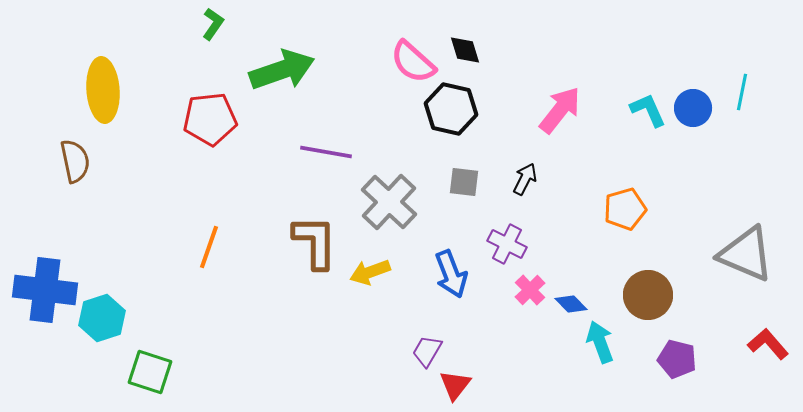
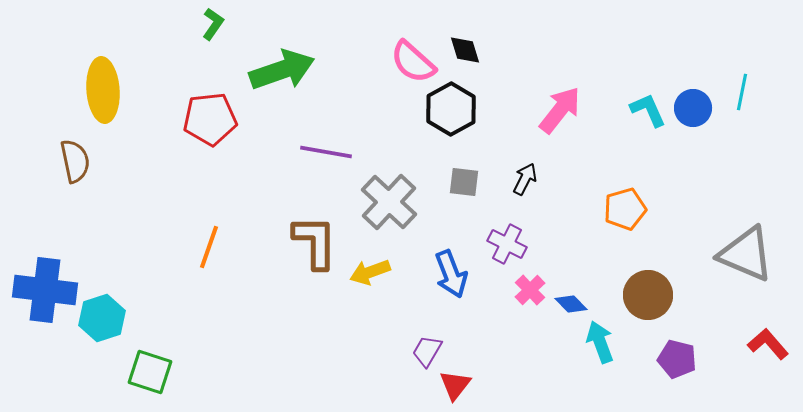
black hexagon: rotated 18 degrees clockwise
